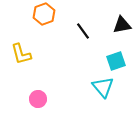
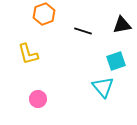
black line: rotated 36 degrees counterclockwise
yellow L-shape: moved 7 px right
